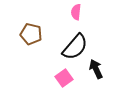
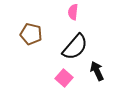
pink semicircle: moved 3 px left
black arrow: moved 1 px right, 2 px down
pink square: rotated 12 degrees counterclockwise
